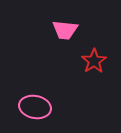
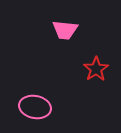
red star: moved 2 px right, 8 px down
